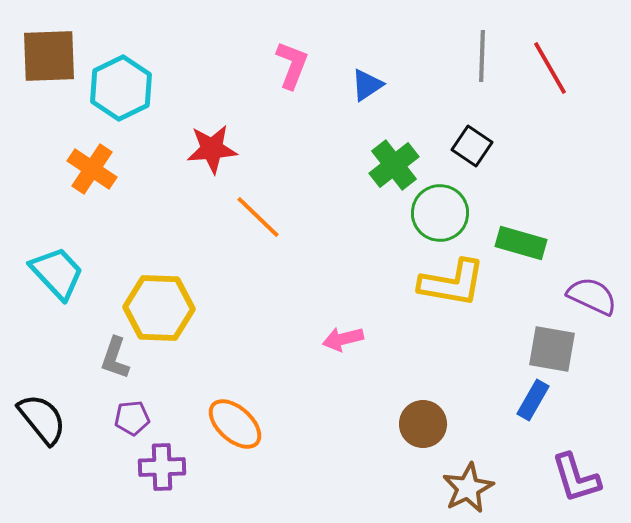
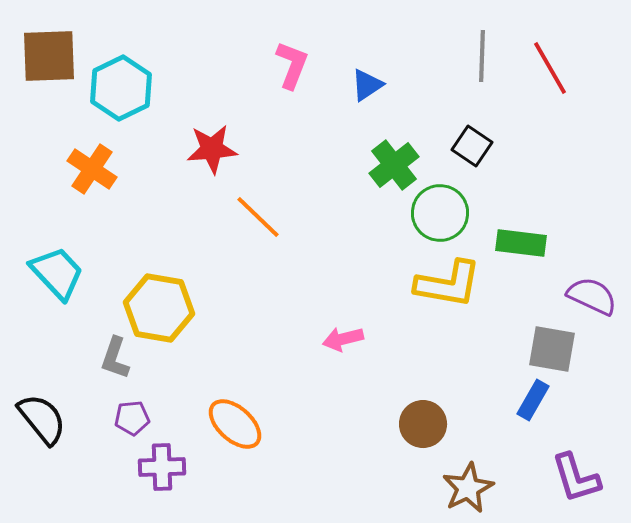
green rectangle: rotated 9 degrees counterclockwise
yellow L-shape: moved 4 px left, 1 px down
yellow hexagon: rotated 8 degrees clockwise
